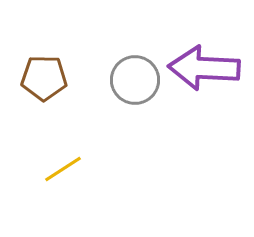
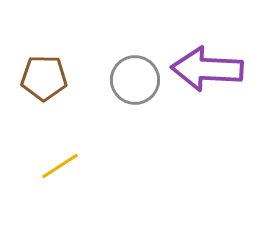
purple arrow: moved 3 px right, 1 px down
yellow line: moved 3 px left, 3 px up
